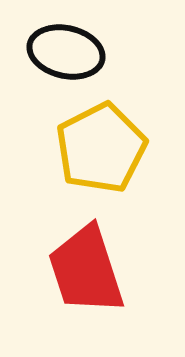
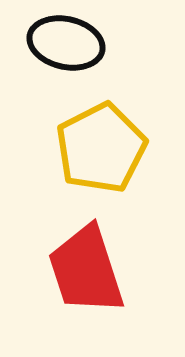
black ellipse: moved 9 px up
